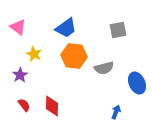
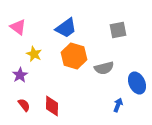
orange hexagon: rotated 10 degrees clockwise
blue arrow: moved 2 px right, 7 px up
